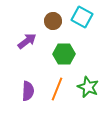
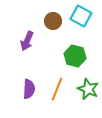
cyan square: moved 1 px left, 1 px up
purple arrow: rotated 150 degrees clockwise
green hexagon: moved 11 px right, 2 px down; rotated 15 degrees clockwise
green star: moved 2 px down
purple semicircle: moved 1 px right, 2 px up
